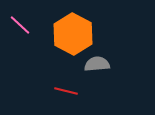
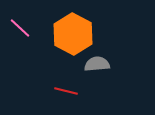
pink line: moved 3 px down
